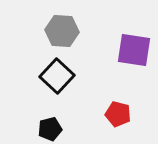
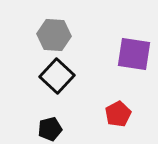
gray hexagon: moved 8 px left, 4 px down
purple square: moved 4 px down
red pentagon: rotated 30 degrees clockwise
